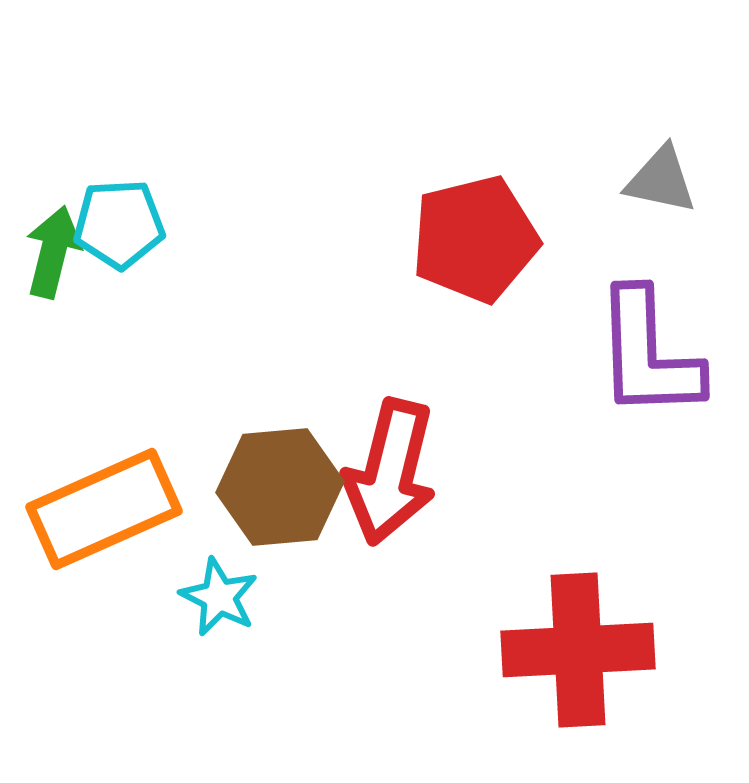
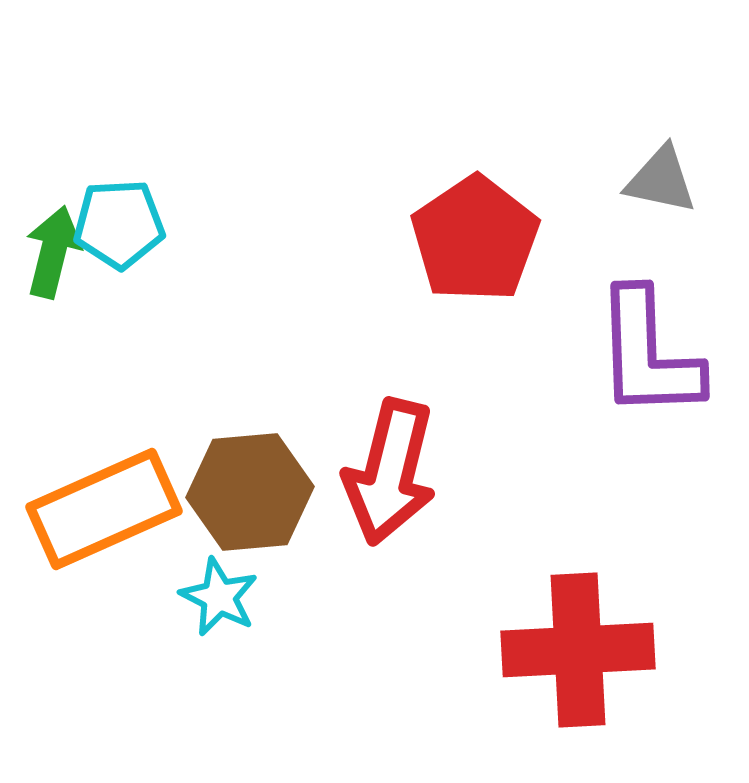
red pentagon: rotated 20 degrees counterclockwise
brown hexagon: moved 30 px left, 5 px down
